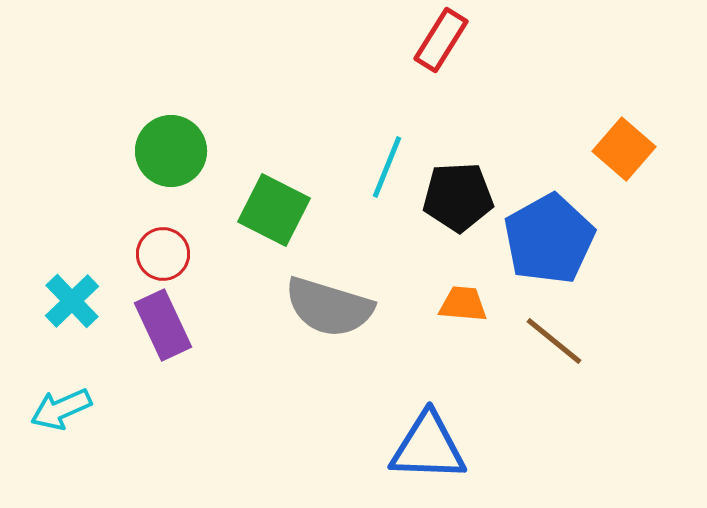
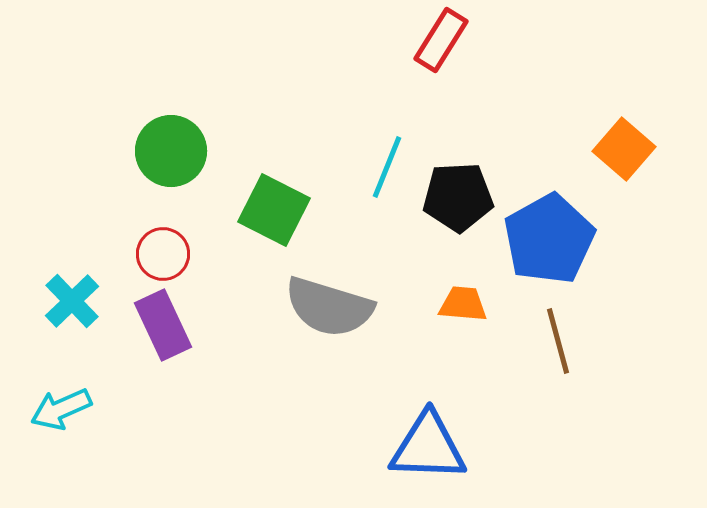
brown line: moved 4 px right; rotated 36 degrees clockwise
